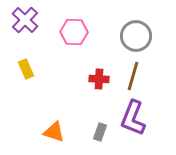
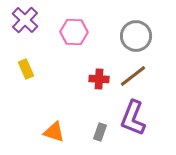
brown line: rotated 36 degrees clockwise
